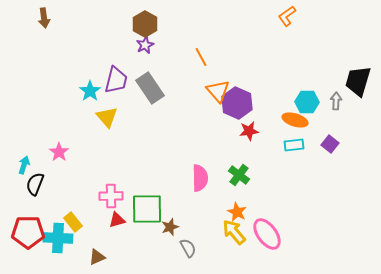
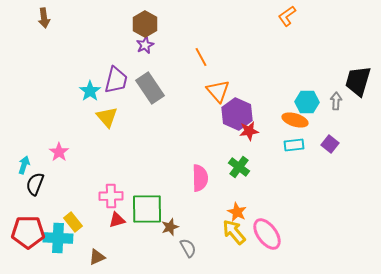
purple hexagon: moved 11 px down
green cross: moved 8 px up
